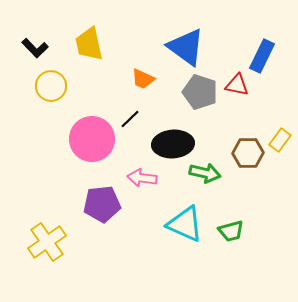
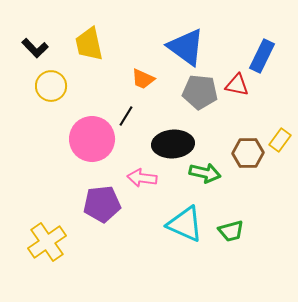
gray pentagon: rotated 12 degrees counterclockwise
black line: moved 4 px left, 3 px up; rotated 15 degrees counterclockwise
